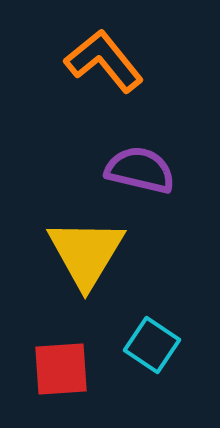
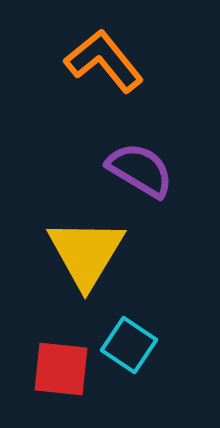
purple semicircle: rotated 18 degrees clockwise
cyan square: moved 23 px left
red square: rotated 10 degrees clockwise
